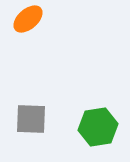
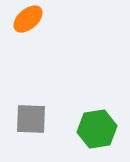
green hexagon: moved 1 px left, 2 px down
